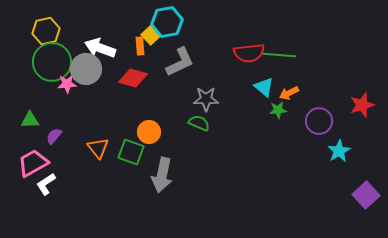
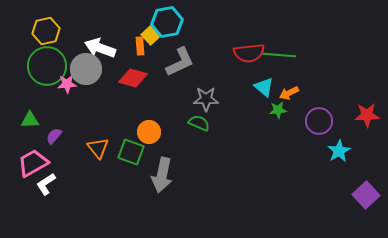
green circle: moved 5 px left, 4 px down
red star: moved 5 px right, 10 px down; rotated 15 degrees clockwise
